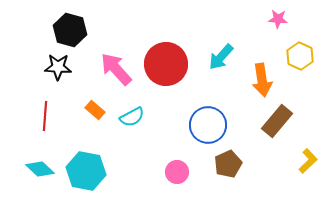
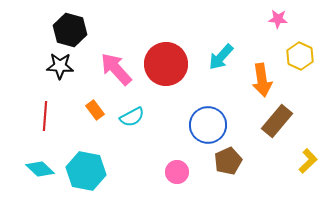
black star: moved 2 px right, 1 px up
orange rectangle: rotated 12 degrees clockwise
brown pentagon: moved 3 px up
